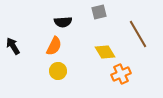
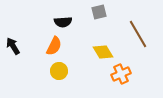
yellow diamond: moved 2 px left
yellow circle: moved 1 px right
